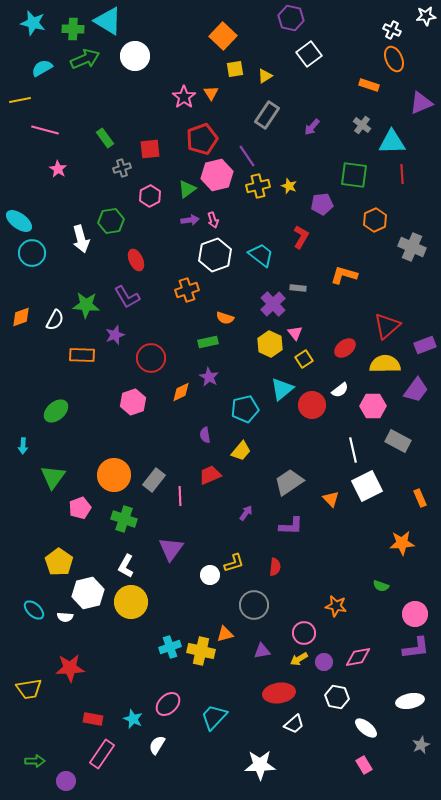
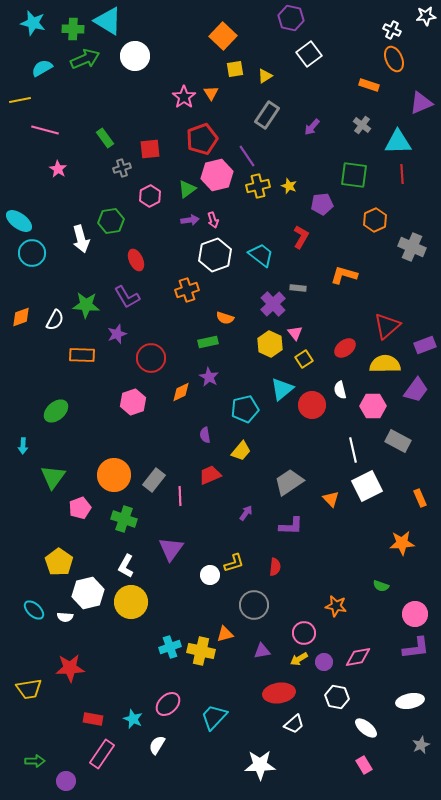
cyan triangle at (392, 142): moved 6 px right
purple star at (115, 335): moved 2 px right, 1 px up
white semicircle at (340, 390): rotated 114 degrees clockwise
